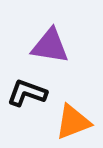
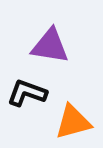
orange triangle: rotated 6 degrees clockwise
